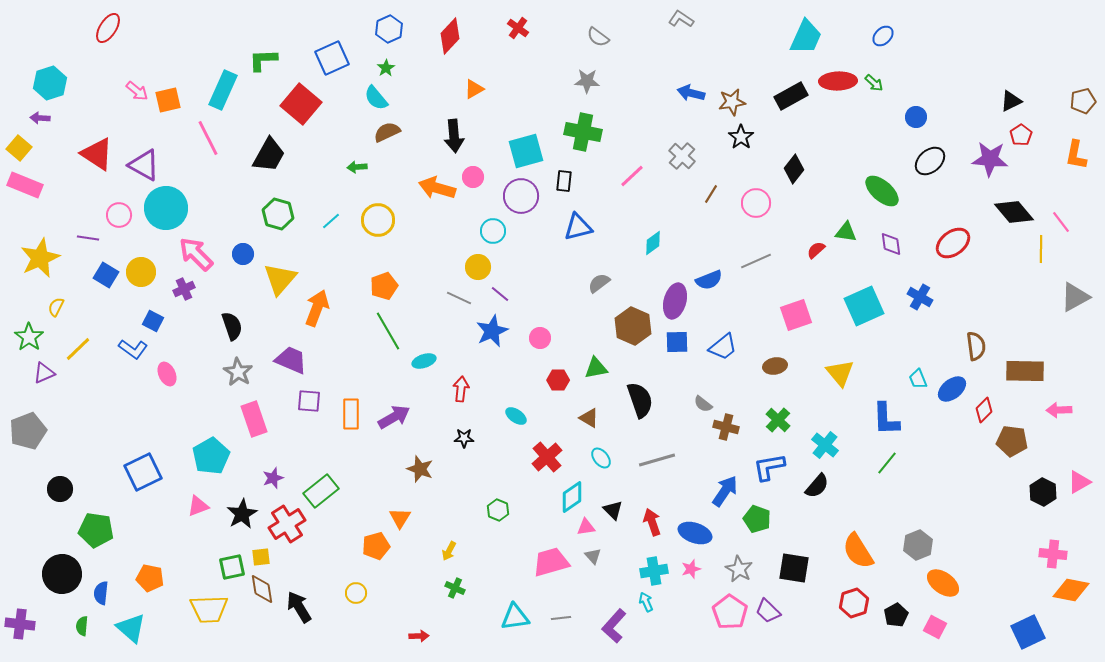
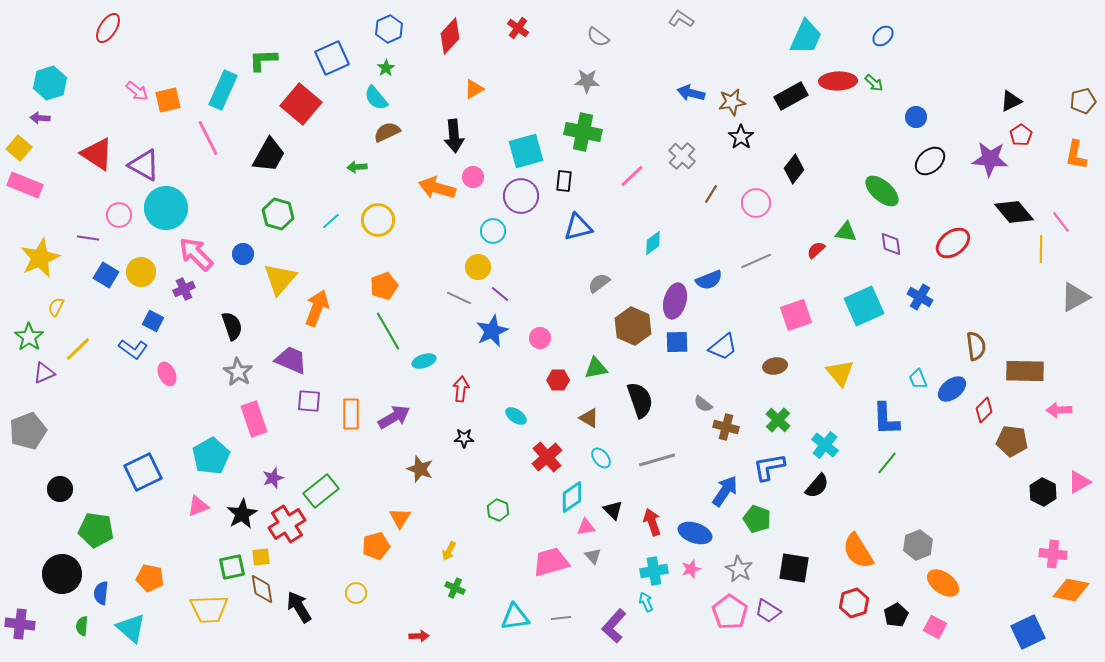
purple trapezoid at (768, 611): rotated 12 degrees counterclockwise
